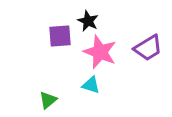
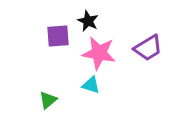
purple square: moved 2 px left
pink star: moved 1 px left, 1 px down; rotated 12 degrees counterclockwise
